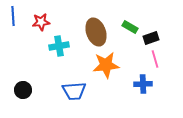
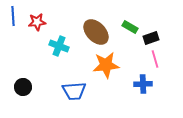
red star: moved 4 px left
brown ellipse: rotated 24 degrees counterclockwise
cyan cross: rotated 30 degrees clockwise
black circle: moved 3 px up
